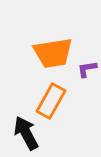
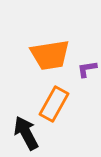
orange trapezoid: moved 3 px left, 2 px down
orange rectangle: moved 3 px right, 3 px down
